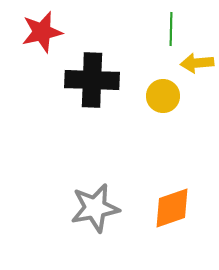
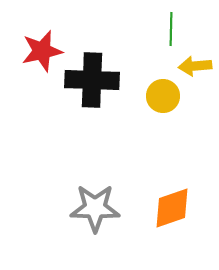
red star: moved 19 px down
yellow arrow: moved 2 px left, 3 px down
gray star: rotated 12 degrees clockwise
